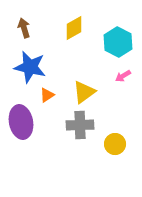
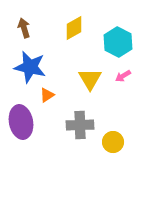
yellow triangle: moved 6 px right, 13 px up; rotated 25 degrees counterclockwise
yellow circle: moved 2 px left, 2 px up
